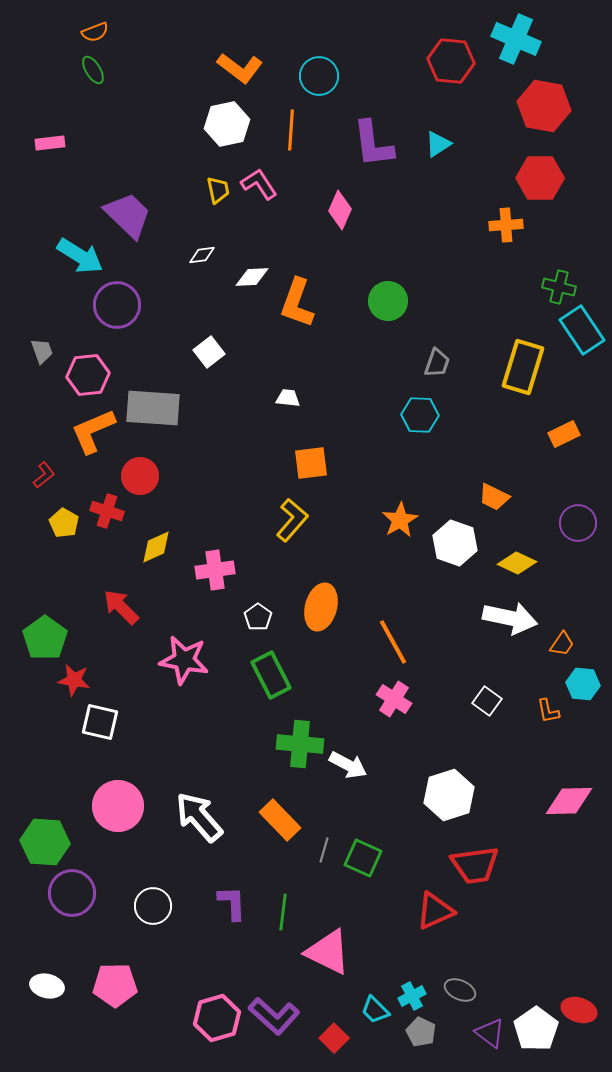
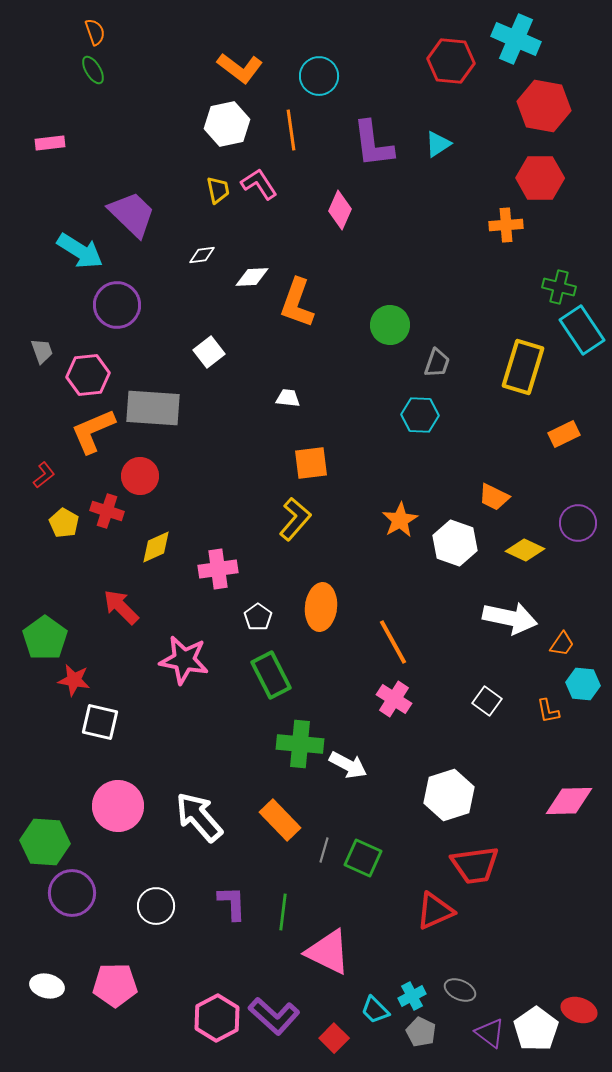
orange semicircle at (95, 32): rotated 88 degrees counterclockwise
orange line at (291, 130): rotated 12 degrees counterclockwise
purple trapezoid at (128, 215): moved 4 px right, 1 px up
cyan arrow at (80, 256): moved 5 px up
green circle at (388, 301): moved 2 px right, 24 px down
yellow L-shape at (292, 520): moved 3 px right, 1 px up
yellow diamond at (517, 563): moved 8 px right, 13 px up
pink cross at (215, 570): moved 3 px right, 1 px up
orange ellipse at (321, 607): rotated 9 degrees counterclockwise
white circle at (153, 906): moved 3 px right
pink hexagon at (217, 1018): rotated 12 degrees counterclockwise
